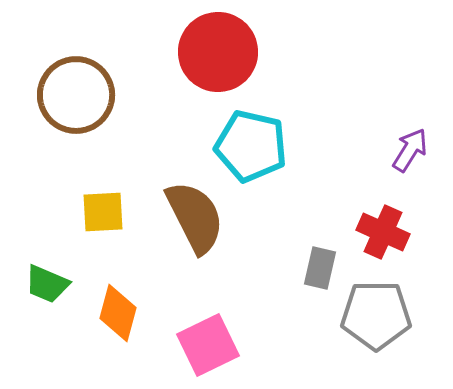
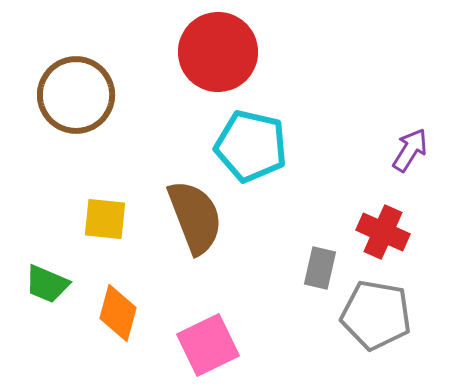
yellow square: moved 2 px right, 7 px down; rotated 9 degrees clockwise
brown semicircle: rotated 6 degrees clockwise
gray pentagon: rotated 10 degrees clockwise
